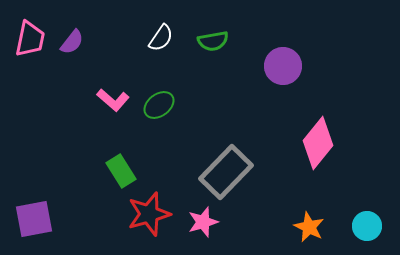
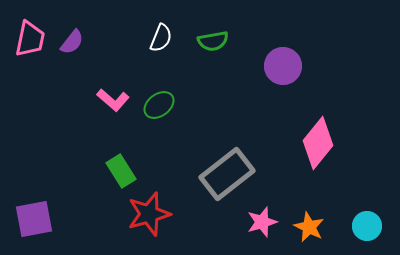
white semicircle: rotated 12 degrees counterclockwise
gray rectangle: moved 1 px right, 2 px down; rotated 8 degrees clockwise
pink star: moved 59 px right
